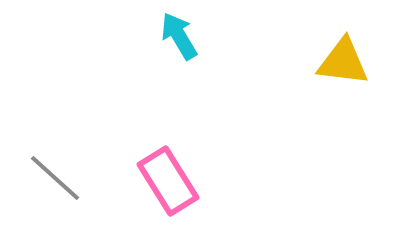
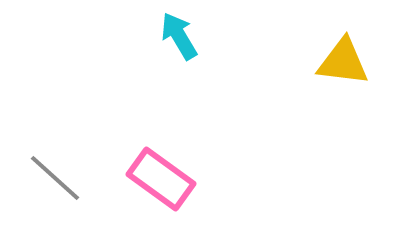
pink rectangle: moved 7 px left, 2 px up; rotated 22 degrees counterclockwise
